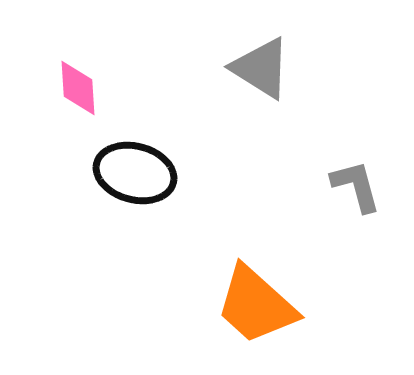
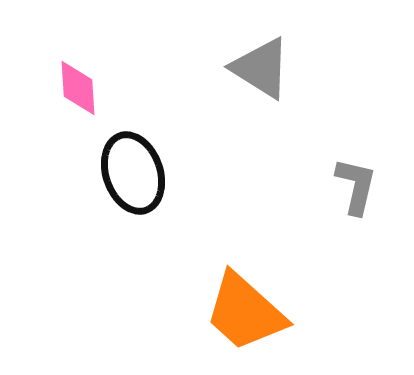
black ellipse: moved 2 px left; rotated 56 degrees clockwise
gray L-shape: rotated 28 degrees clockwise
orange trapezoid: moved 11 px left, 7 px down
